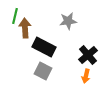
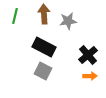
brown arrow: moved 19 px right, 14 px up
orange arrow: moved 4 px right; rotated 104 degrees counterclockwise
